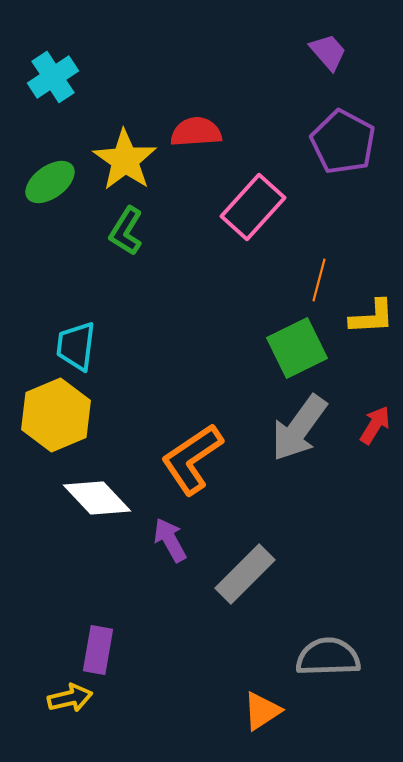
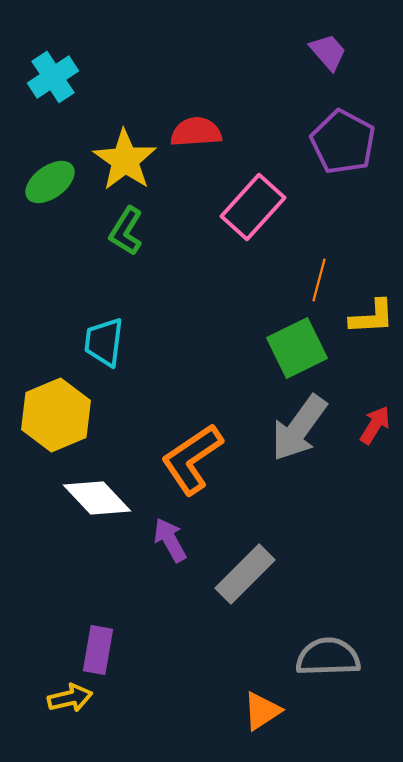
cyan trapezoid: moved 28 px right, 4 px up
